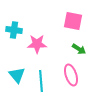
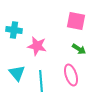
pink square: moved 3 px right
pink star: moved 2 px down; rotated 12 degrees clockwise
cyan triangle: moved 2 px up
